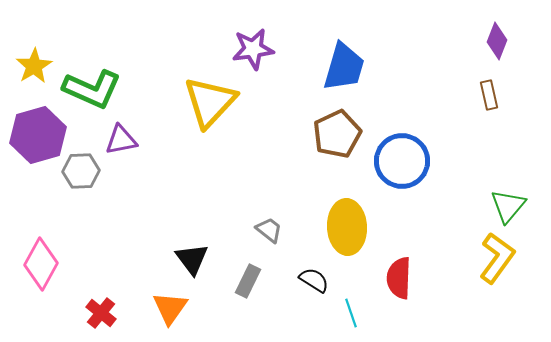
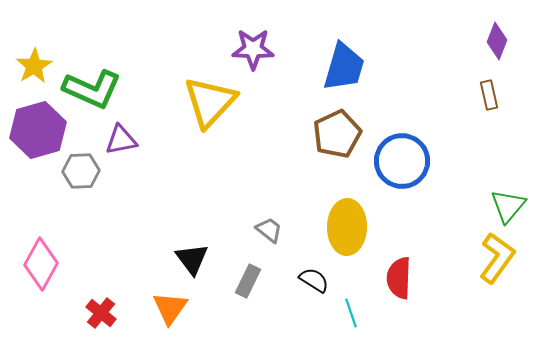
purple star: rotated 9 degrees clockwise
purple hexagon: moved 5 px up
yellow ellipse: rotated 4 degrees clockwise
